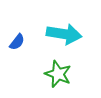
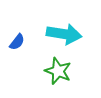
green star: moved 3 px up
